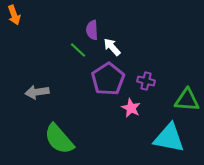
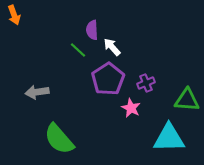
purple cross: moved 2 px down; rotated 36 degrees counterclockwise
cyan triangle: rotated 12 degrees counterclockwise
